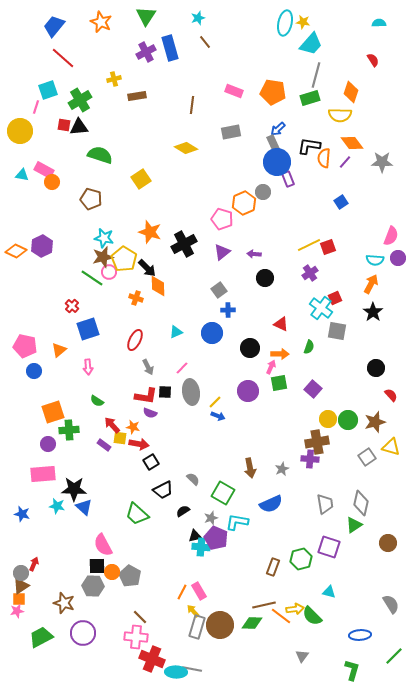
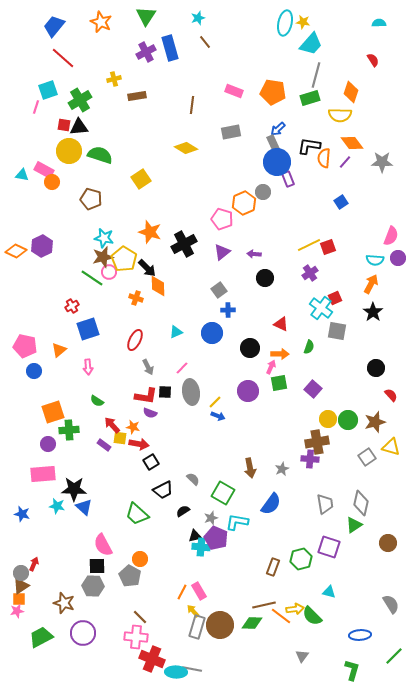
yellow circle at (20, 131): moved 49 px right, 20 px down
red cross at (72, 306): rotated 16 degrees clockwise
blue semicircle at (271, 504): rotated 30 degrees counterclockwise
orange circle at (112, 572): moved 28 px right, 13 px up
